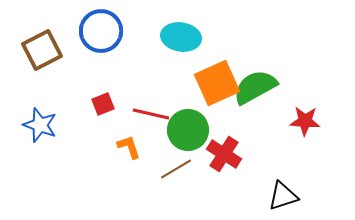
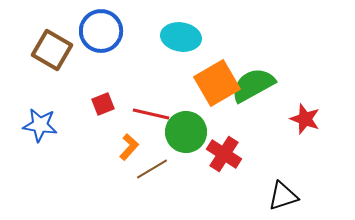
brown square: moved 10 px right; rotated 33 degrees counterclockwise
orange square: rotated 6 degrees counterclockwise
green semicircle: moved 2 px left, 2 px up
red star: moved 2 px up; rotated 16 degrees clockwise
blue star: rotated 12 degrees counterclockwise
green circle: moved 2 px left, 2 px down
orange L-shape: rotated 60 degrees clockwise
brown line: moved 24 px left
